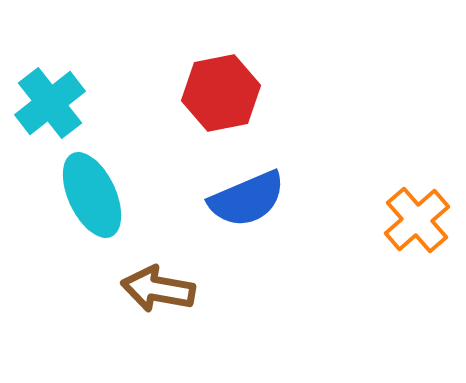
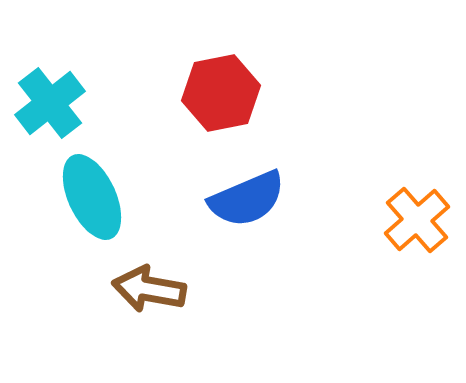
cyan ellipse: moved 2 px down
brown arrow: moved 9 px left
